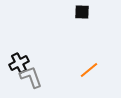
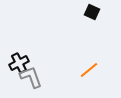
black square: moved 10 px right; rotated 21 degrees clockwise
